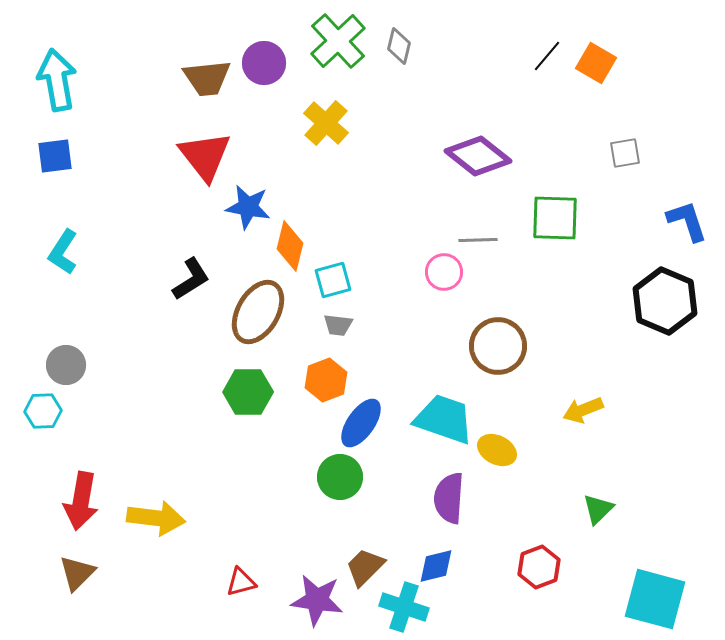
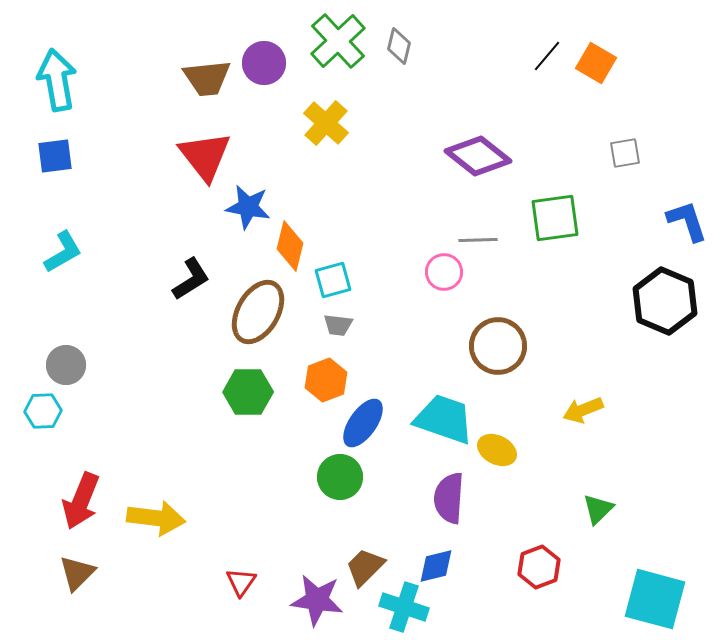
green square at (555, 218): rotated 10 degrees counterclockwise
cyan L-shape at (63, 252): rotated 153 degrees counterclockwise
blue ellipse at (361, 423): moved 2 px right
red arrow at (81, 501): rotated 12 degrees clockwise
red triangle at (241, 582): rotated 40 degrees counterclockwise
